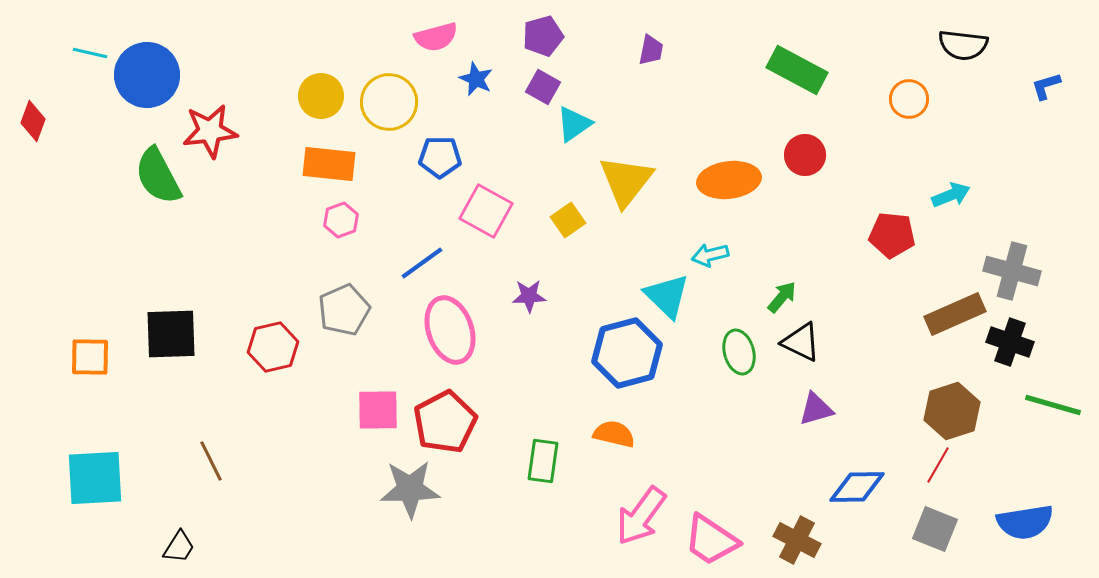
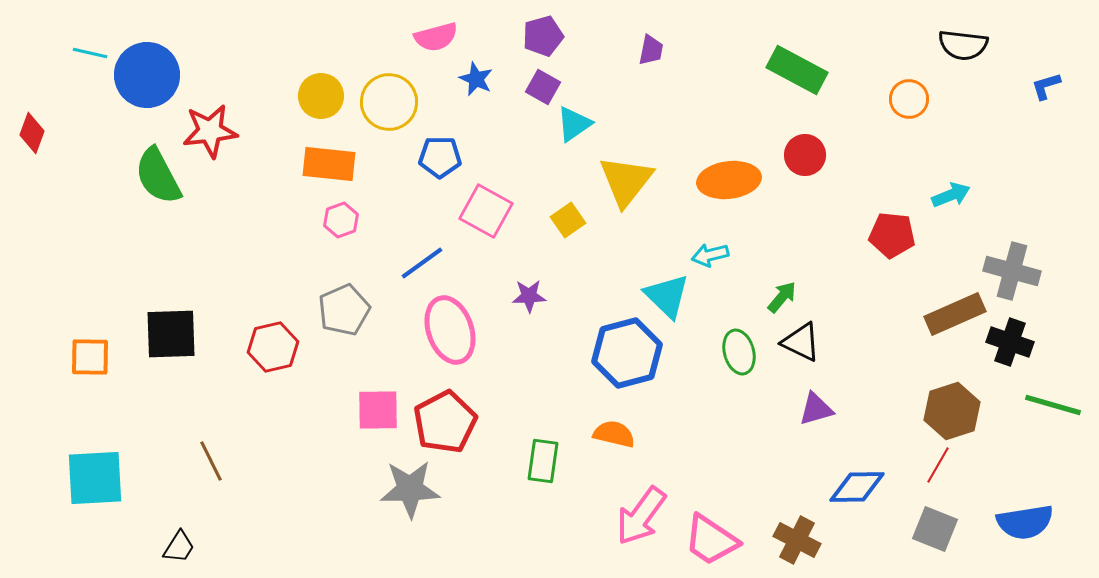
red diamond at (33, 121): moved 1 px left, 12 px down
